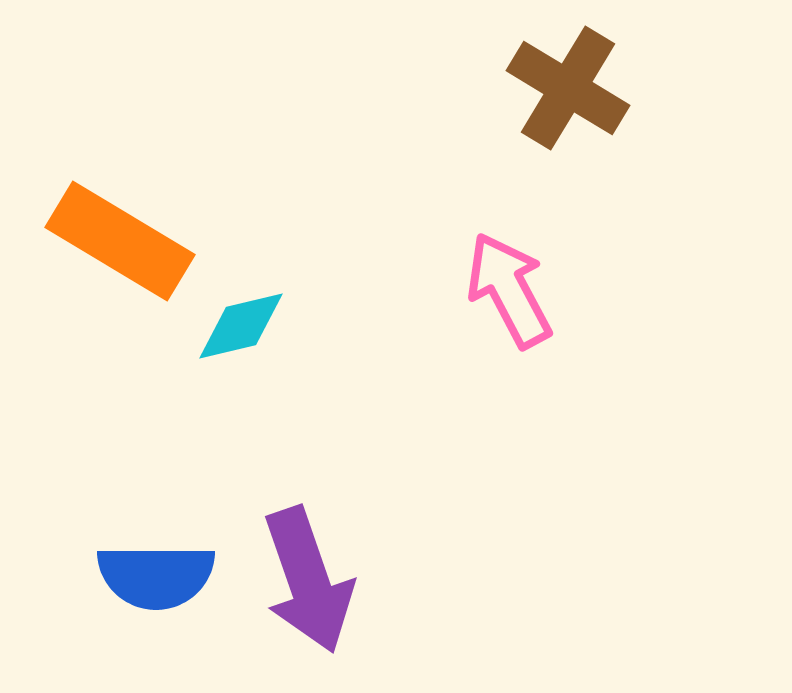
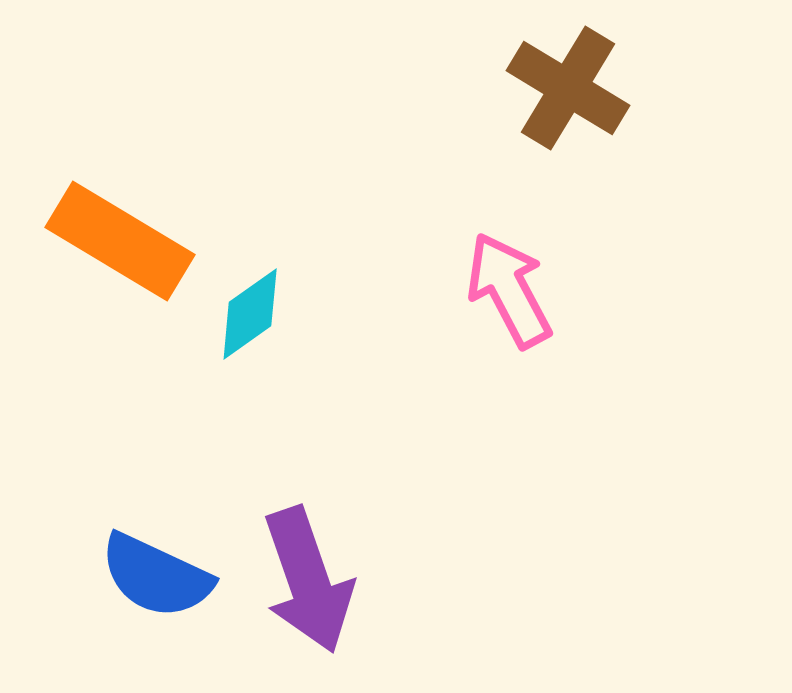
cyan diamond: moved 9 px right, 12 px up; rotated 22 degrees counterclockwise
blue semicircle: rotated 25 degrees clockwise
